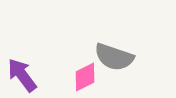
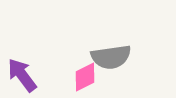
gray semicircle: moved 3 px left; rotated 27 degrees counterclockwise
